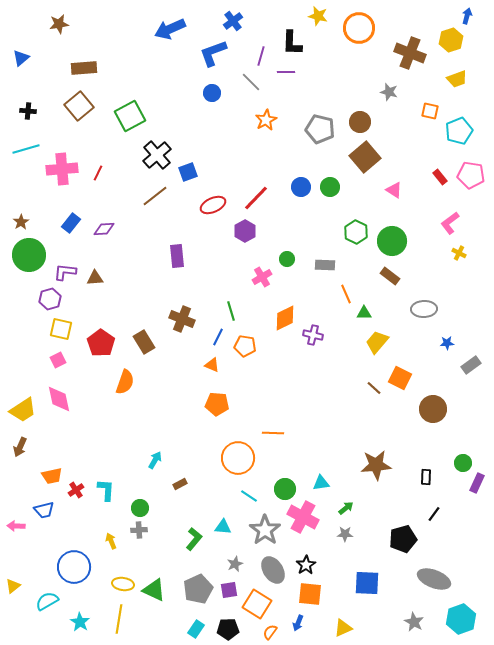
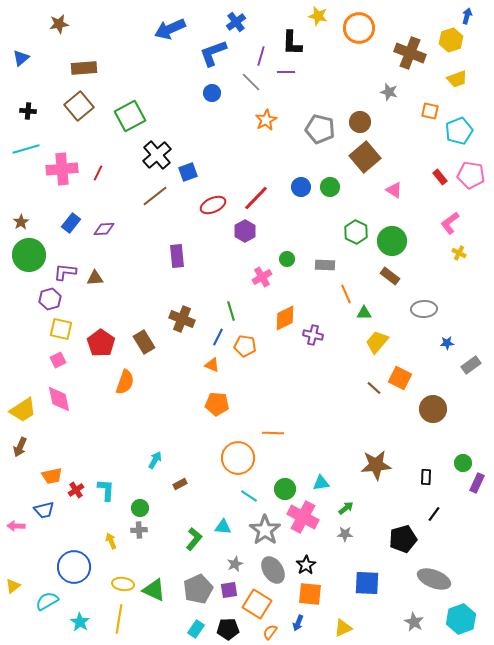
blue cross at (233, 21): moved 3 px right, 1 px down
